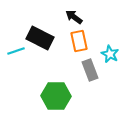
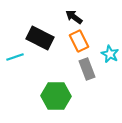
orange rectangle: rotated 15 degrees counterclockwise
cyan line: moved 1 px left, 6 px down
gray rectangle: moved 3 px left, 1 px up
